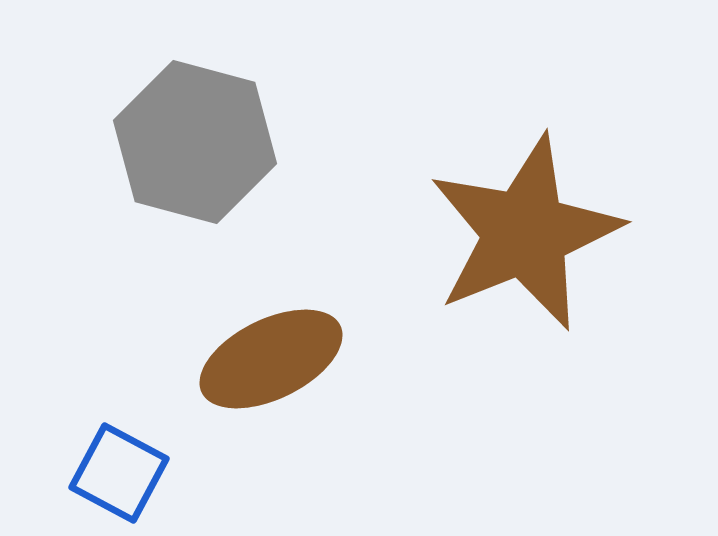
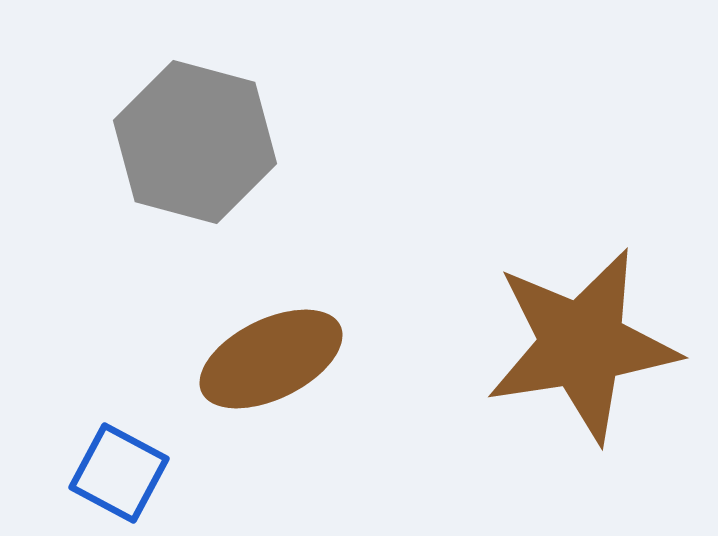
brown star: moved 57 px right, 112 px down; rotated 13 degrees clockwise
